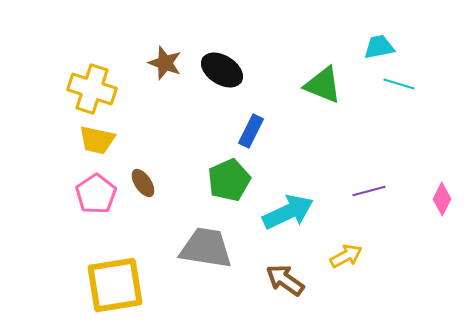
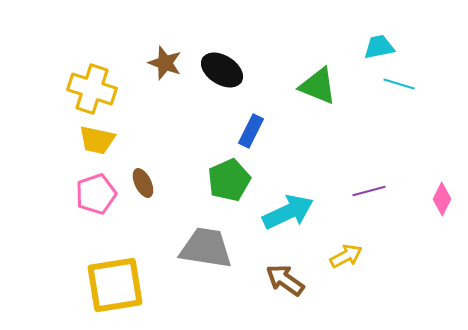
green triangle: moved 5 px left, 1 px down
brown ellipse: rotated 8 degrees clockwise
pink pentagon: rotated 15 degrees clockwise
